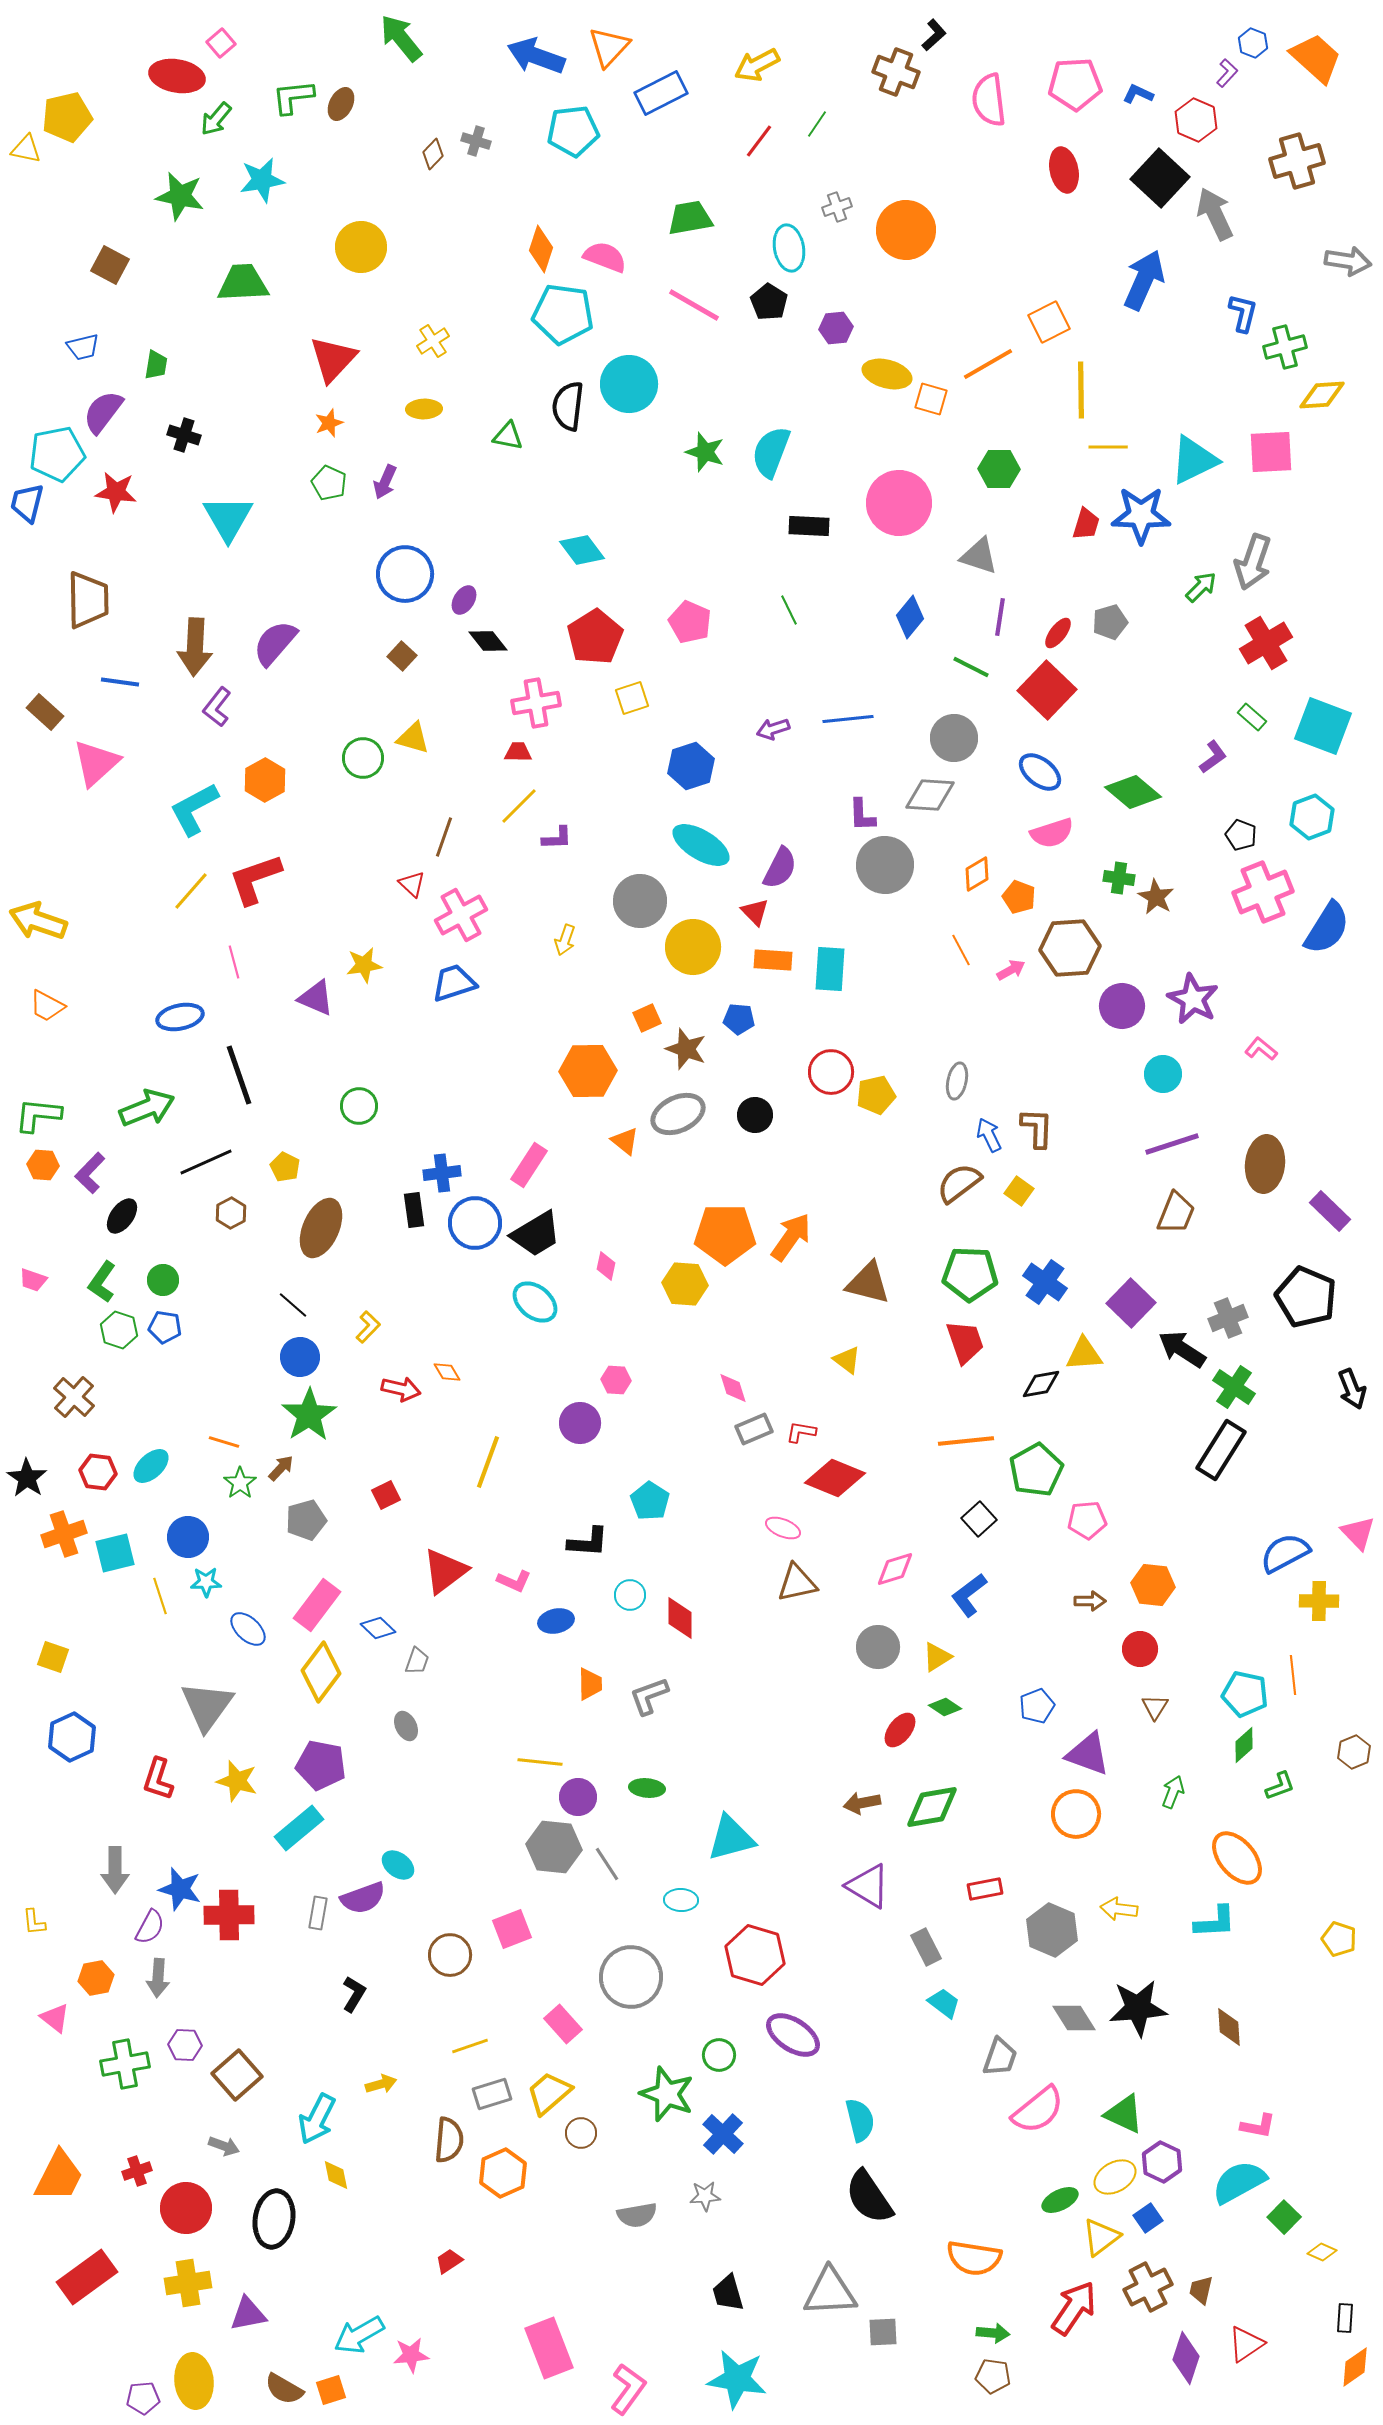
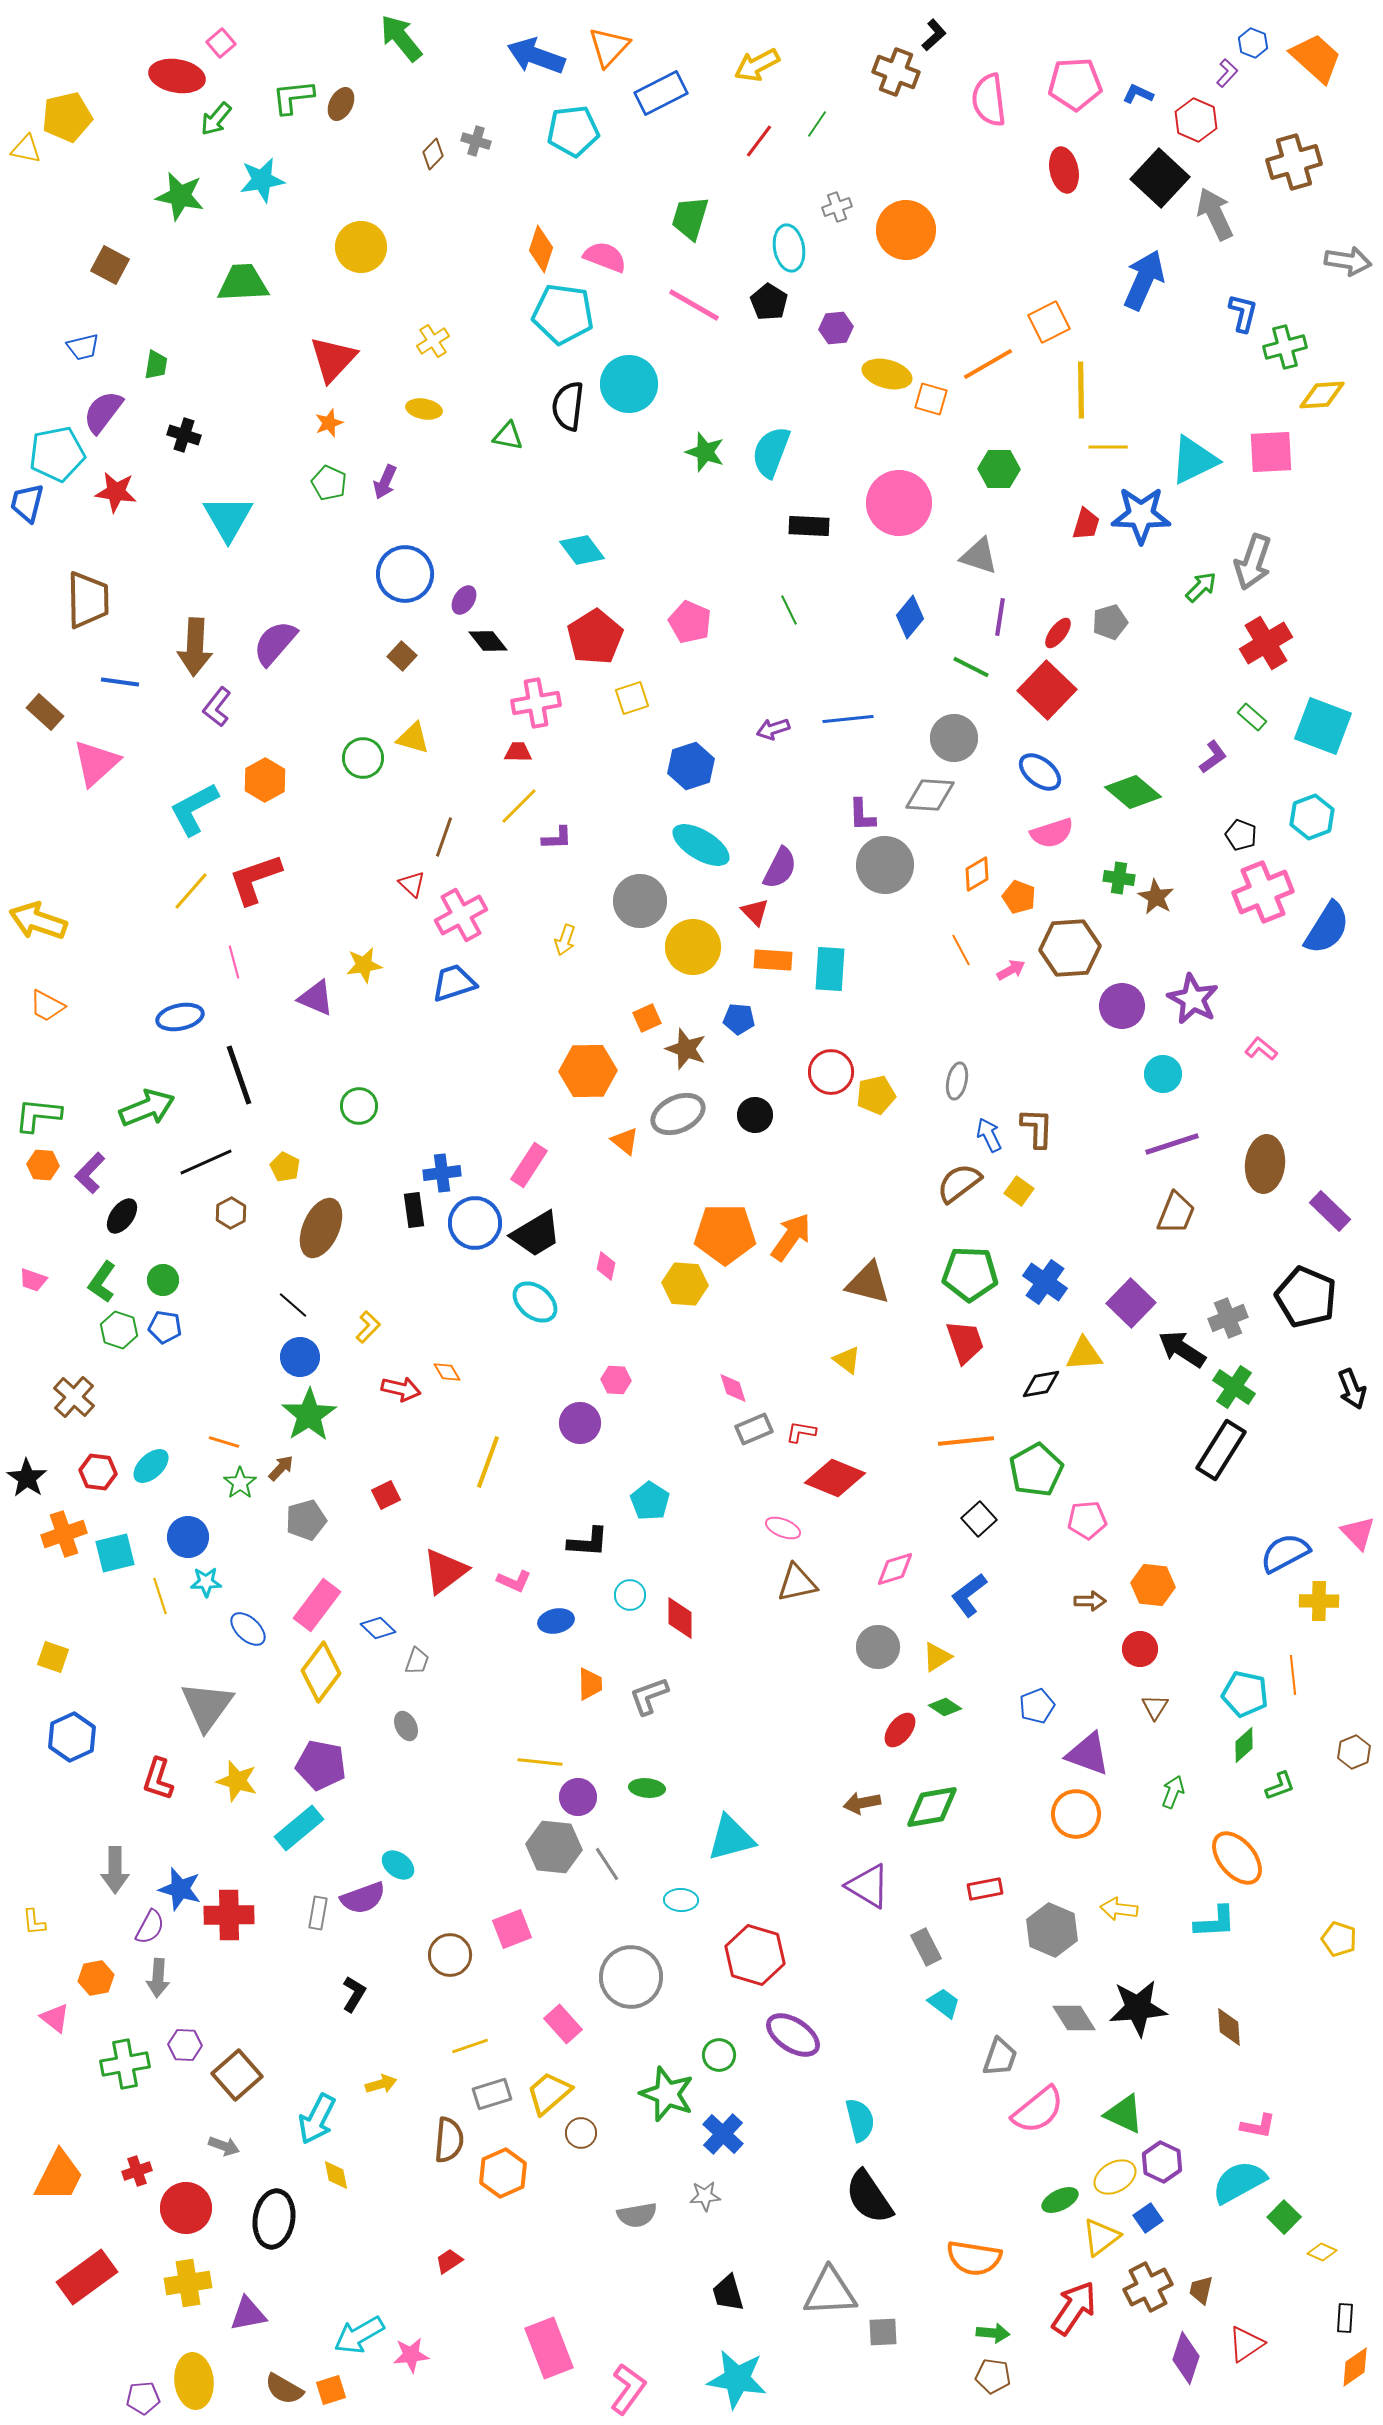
brown cross at (1297, 161): moved 3 px left, 1 px down
green trapezoid at (690, 218): rotated 63 degrees counterclockwise
yellow ellipse at (424, 409): rotated 12 degrees clockwise
